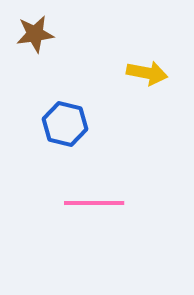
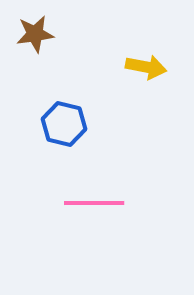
yellow arrow: moved 1 px left, 6 px up
blue hexagon: moved 1 px left
